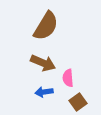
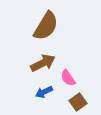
brown arrow: rotated 50 degrees counterclockwise
pink semicircle: rotated 30 degrees counterclockwise
blue arrow: rotated 18 degrees counterclockwise
